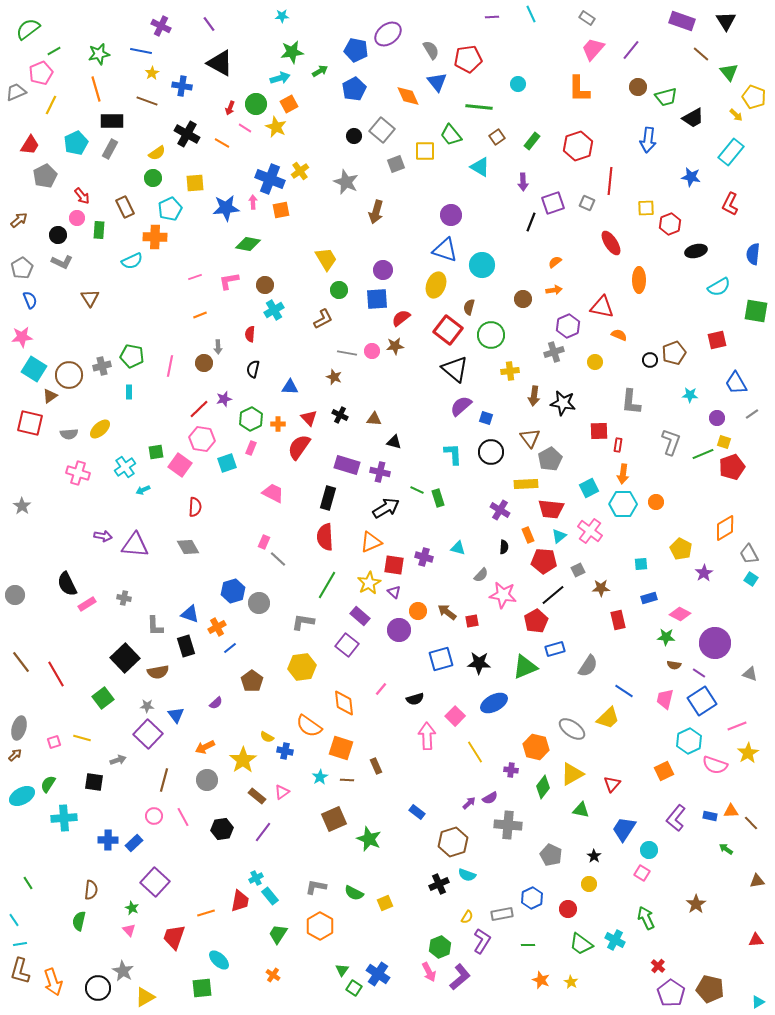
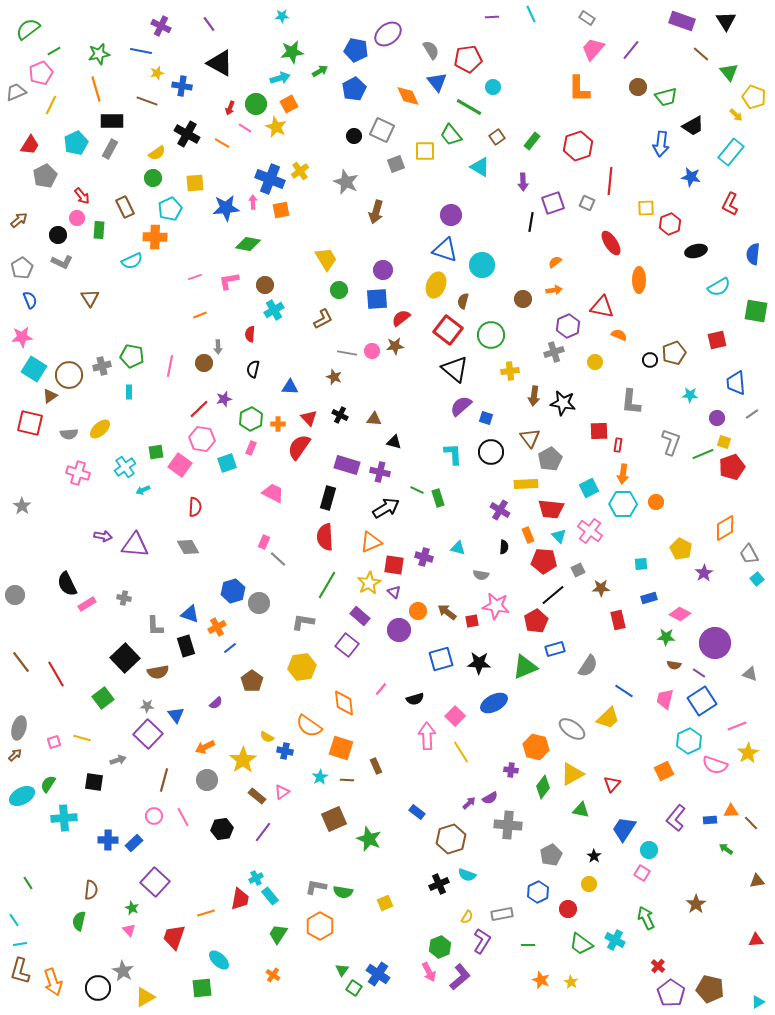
yellow star at (152, 73): moved 5 px right; rotated 16 degrees clockwise
cyan circle at (518, 84): moved 25 px left, 3 px down
green line at (479, 107): moved 10 px left; rotated 24 degrees clockwise
black trapezoid at (693, 118): moved 8 px down
gray square at (382, 130): rotated 15 degrees counterclockwise
blue arrow at (648, 140): moved 13 px right, 4 px down
black line at (531, 222): rotated 12 degrees counterclockwise
brown semicircle at (469, 307): moved 6 px left, 6 px up
blue trapezoid at (736, 383): rotated 25 degrees clockwise
cyan triangle at (559, 536): rotated 35 degrees counterclockwise
gray semicircle at (481, 575): rotated 56 degrees clockwise
cyan square at (751, 579): moved 6 px right; rotated 16 degrees clockwise
pink star at (503, 595): moved 7 px left, 11 px down
yellow line at (475, 752): moved 14 px left
blue rectangle at (710, 816): moved 4 px down; rotated 16 degrees counterclockwise
brown hexagon at (453, 842): moved 2 px left, 3 px up
gray pentagon at (551, 855): rotated 20 degrees clockwise
green semicircle at (354, 893): moved 11 px left, 1 px up; rotated 18 degrees counterclockwise
blue hexagon at (532, 898): moved 6 px right, 6 px up
red trapezoid at (240, 901): moved 2 px up
